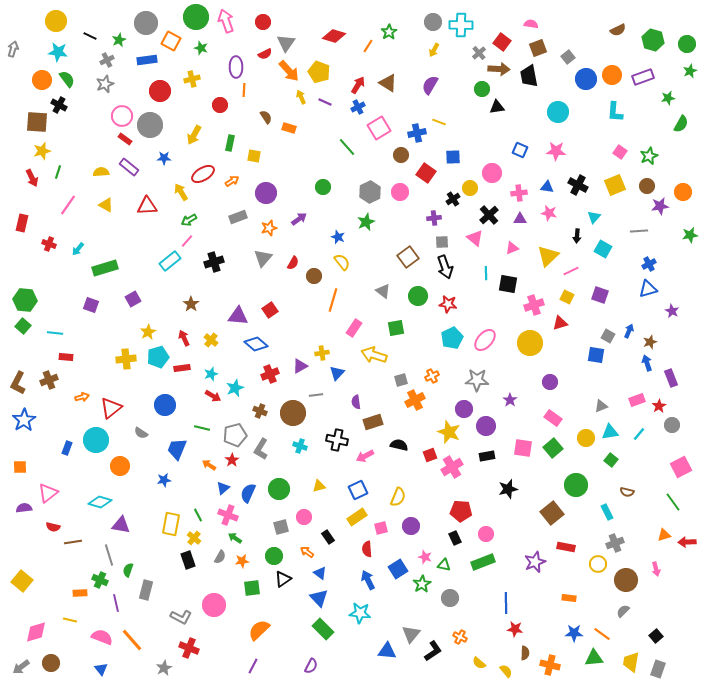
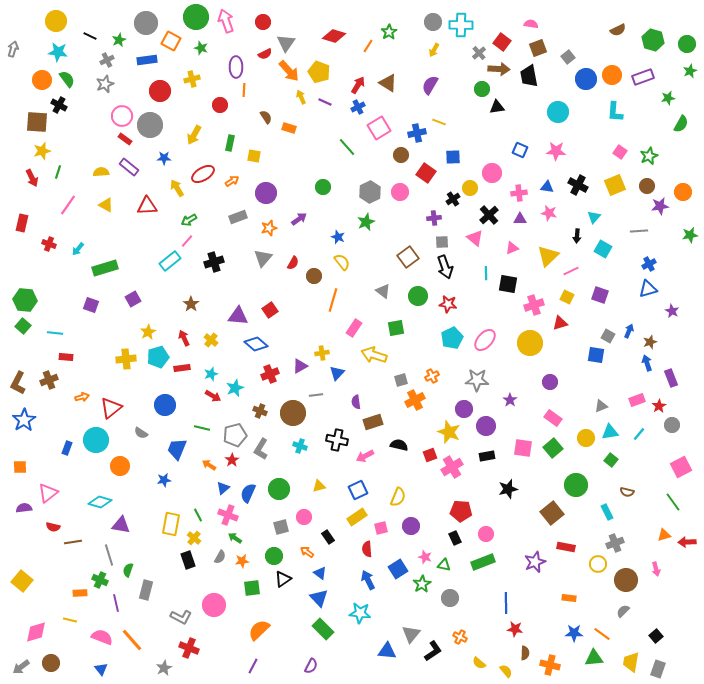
yellow arrow at (181, 192): moved 4 px left, 4 px up
